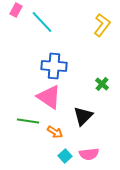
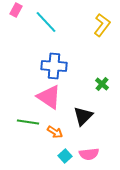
cyan line: moved 4 px right
green line: moved 1 px down
